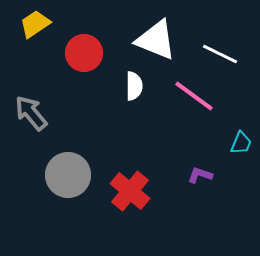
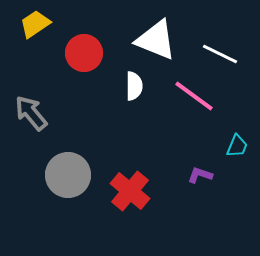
cyan trapezoid: moved 4 px left, 3 px down
